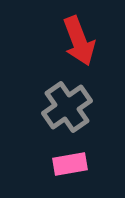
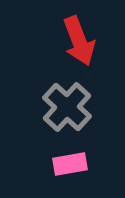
gray cross: rotated 12 degrees counterclockwise
